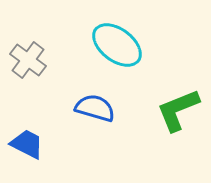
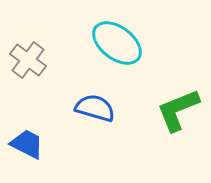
cyan ellipse: moved 2 px up
